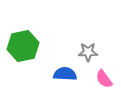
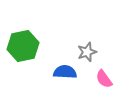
gray star: moved 1 px left; rotated 18 degrees counterclockwise
blue semicircle: moved 2 px up
